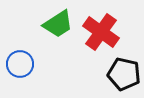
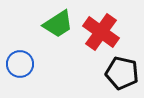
black pentagon: moved 2 px left, 1 px up
